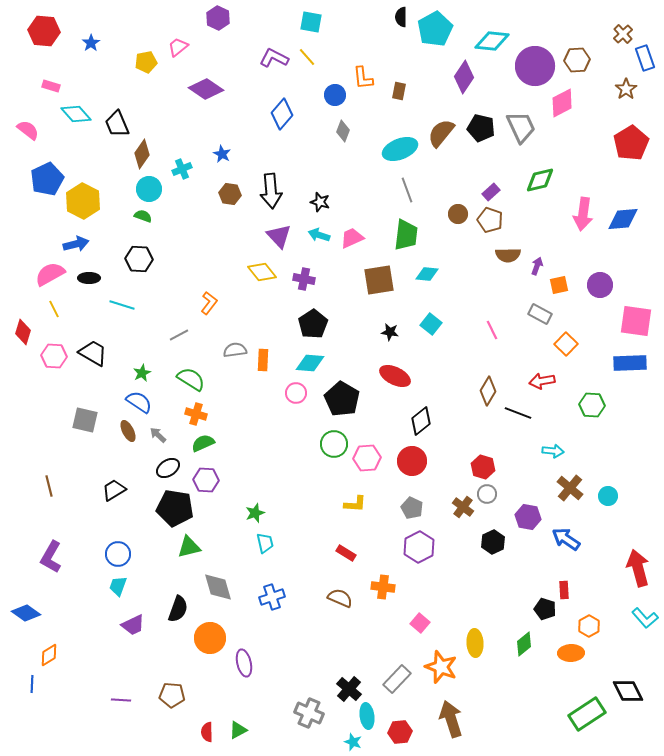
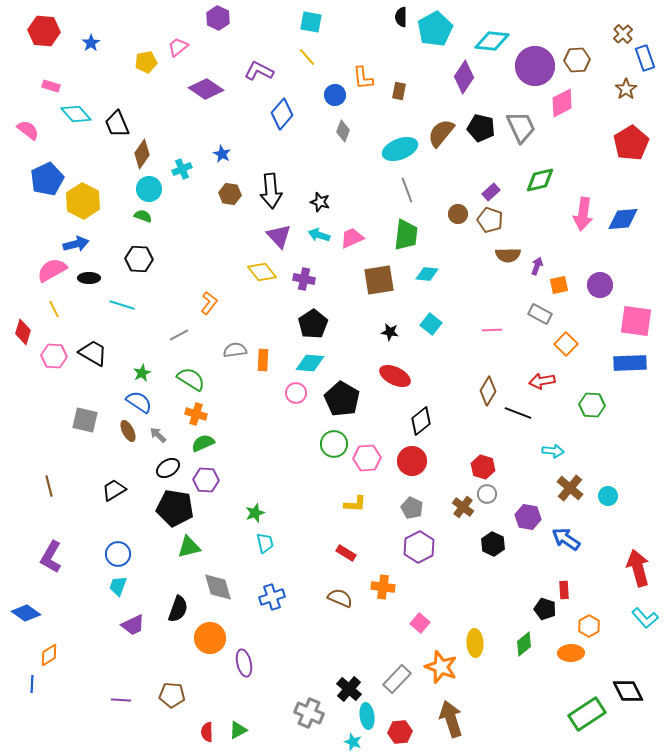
purple L-shape at (274, 58): moved 15 px left, 13 px down
pink semicircle at (50, 274): moved 2 px right, 4 px up
pink line at (492, 330): rotated 66 degrees counterclockwise
black hexagon at (493, 542): moved 2 px down; rotated 10 degrees counterclockwise
